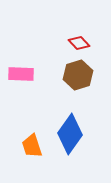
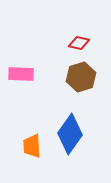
red diamond: rotated 35 degrees counterclockwise
brown hexagon: moved 3 px right, 2 px down
orange trapezoid: rotated 15 degrees clockwise
